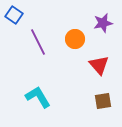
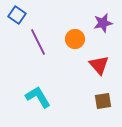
blue square: moved 3 px right
